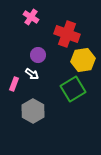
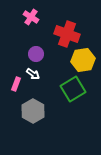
purple circle: moved 2 px left, 1 px up
white arrow: moved 1 px right
pink rectangle: moved 2 px right
